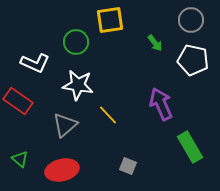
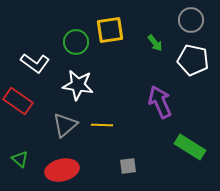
yellow square: moved 10 px down
white L-shape: rotated 12 degrees clockwise
purple arrow: moved 1 px left, 2 px up
yellow line: moved 6 px left, 10 px down; rotated 45 degrees counterclockwise
green rectangle: rotated 28 degrees counterclockwise
gray square: rotated 30 degrees counterclockwise
